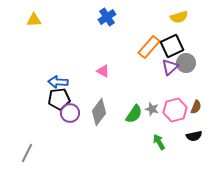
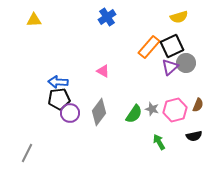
brown semicircle: moved 2 px right, 2 px up
